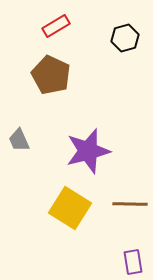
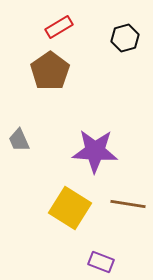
red rectangle: moved 3 px right, 1 px down
brown pentagon: moved 1 px left, 4 px up; rotated 12 degrees clockwise
purple star: moved 7 px right; rotated 18 degrees clockwise
brown line: moved 2 px left; rotated 8 degrees clockwise
purple rectangle: moved 32 px left; rotated 60 degrees counterclockwise
